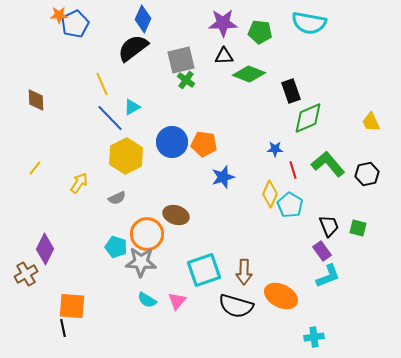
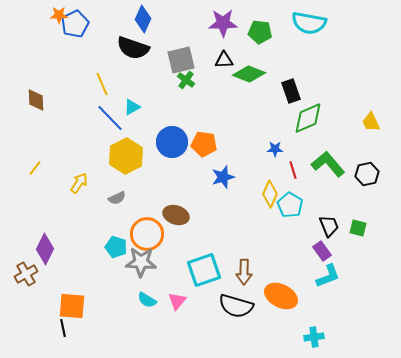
black semicircle at (133, 48): rotated 124 degrees counterclockwise
black triangle at (224, 56): moved 4 px down
